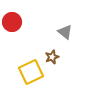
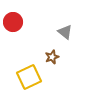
red circle: moved 1 px right
yellow square: moved 2 px left, 5 px down
